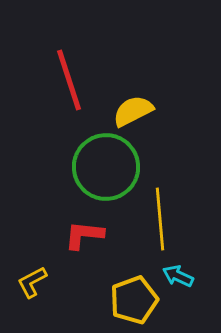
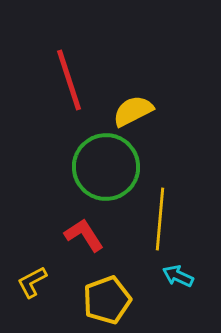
yellow line: rotated 10 degrees clockwise
red L-shape: rotated 51 degrees clockwise
yellow pentagon: moved 27 px left
